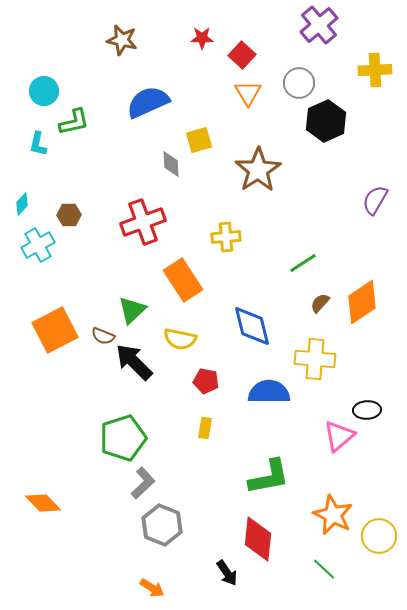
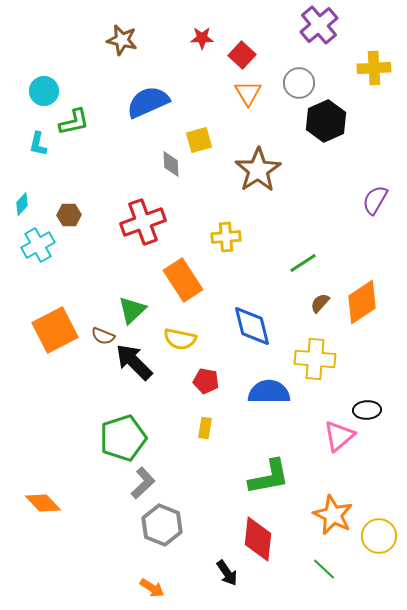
yellow cross at (375, 70): moved 1 px left, 2 px up
